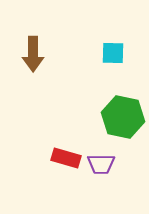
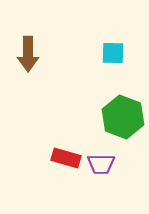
brown arrow: moved 5 px left
green hexagon: rotated 9 degrees clockwise
